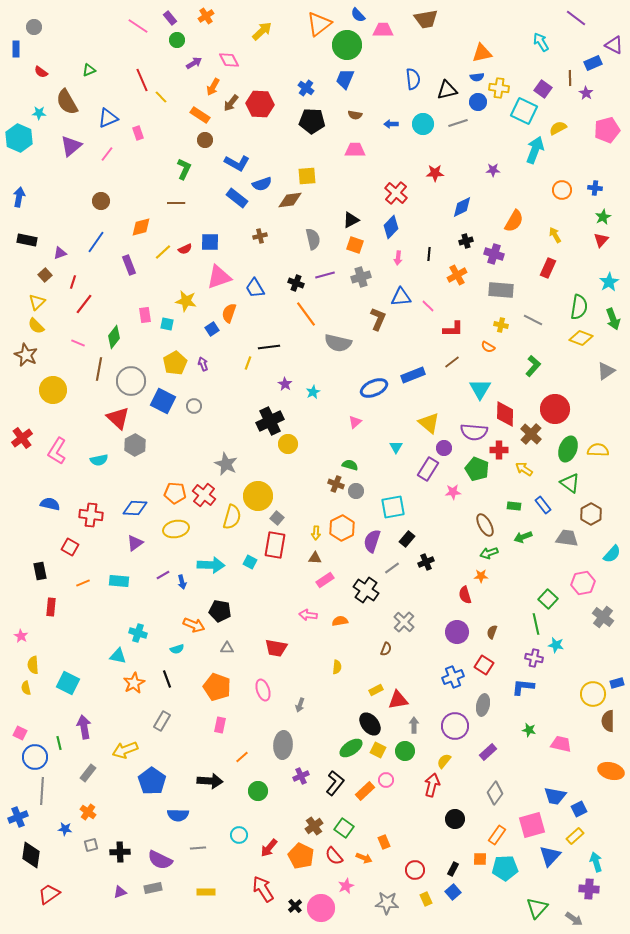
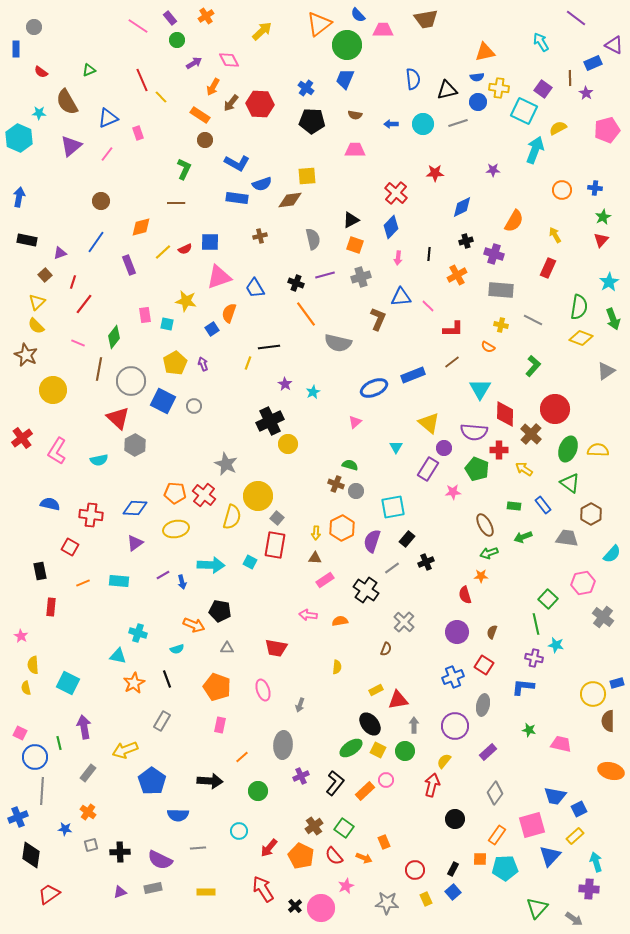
orange triangle at (482, 53): moved 3 px right, 1 px up
blue rectangle at (237, 198): rotated 30 degrees counterclockwise
cyan circle at (239, 835): moved 4 px up
